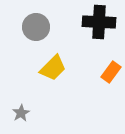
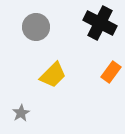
black cross: moved 1 px right, 1 px down; rotated 24 degrees clockwise
yellow trapezoid: moved 7 px down
